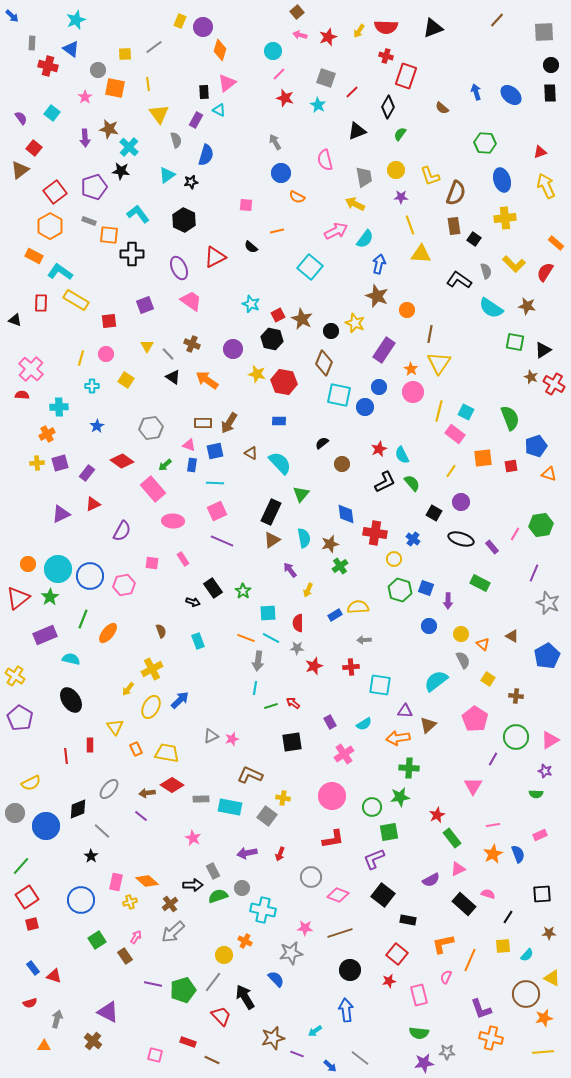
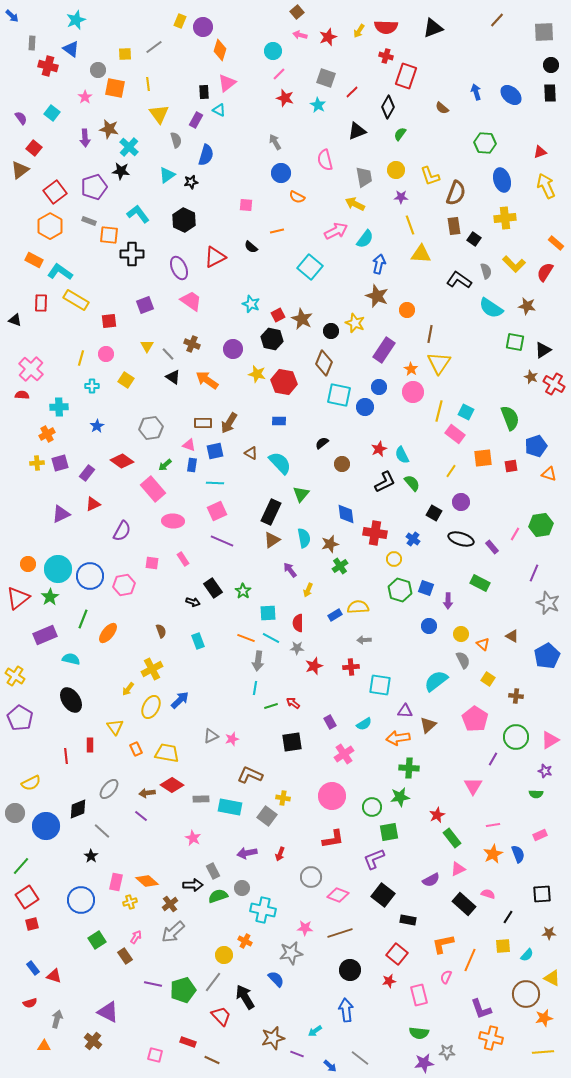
orange rectangle at (34, 256): moved 4 px down
